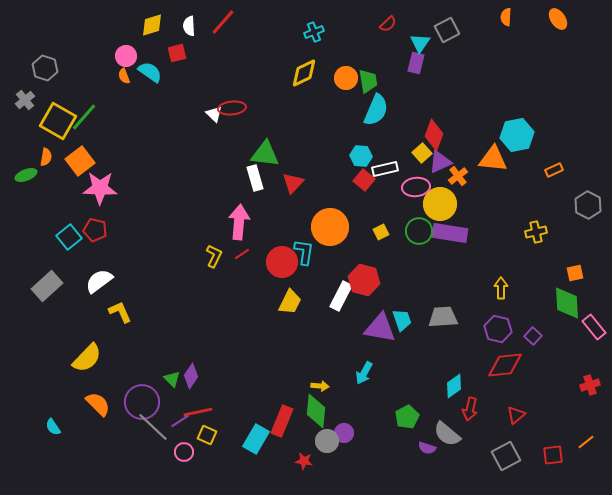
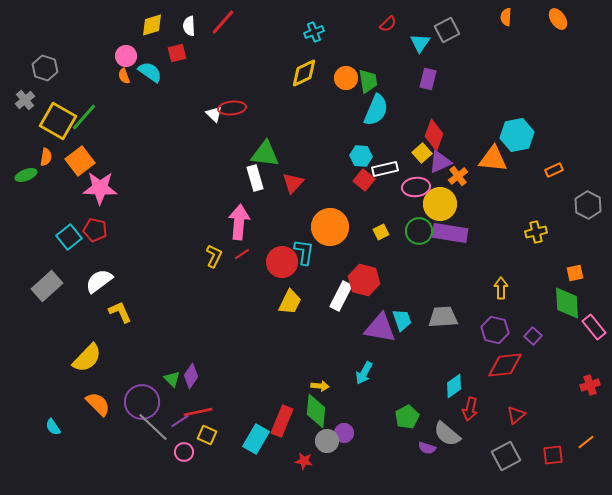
purple rectangle at (416, 63): moved 12 px right, 16 px down
purple hexagon at (498, 329): moved 3 px left, 1 px down
